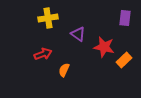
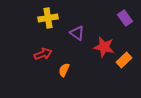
purple rectangle: rotated 42 degrees counterclockwise
purple triangle: moved 1 px left, 1 px up
